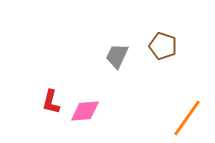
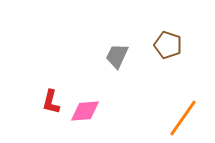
brown pentagon: moved 5 px right, 1 px up
orange line: moved 4 px left
